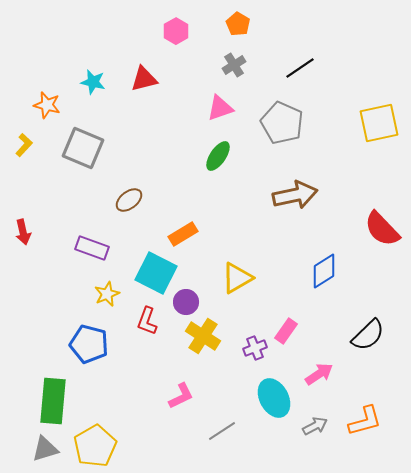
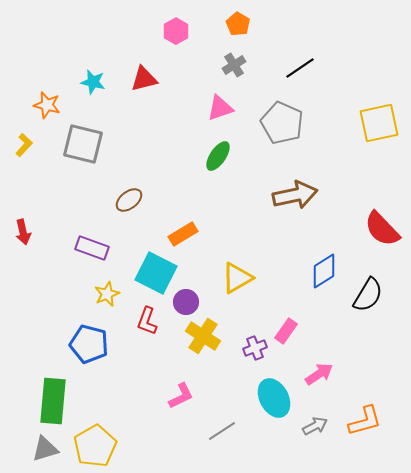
gray square: moved 4 px up; rotated 9 degrees counterclockwise
black semicircle: moved 40 px up; rotated 15 degrees counterclockwise
